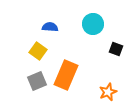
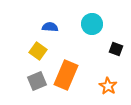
cyan circle: moved 1 px left
orange star: moved 6 px up; rotated 18 degrees counterclockwise
